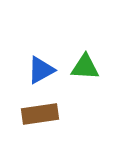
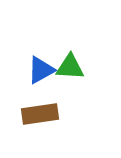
green triangle: moved 15 px left
